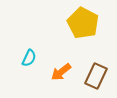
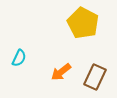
cyan semicircle: moved 10 px left
brown rectangle: moved 1 px left, 1 px down
